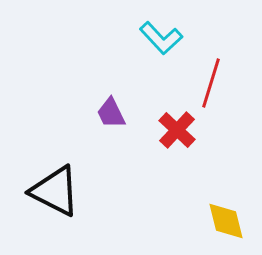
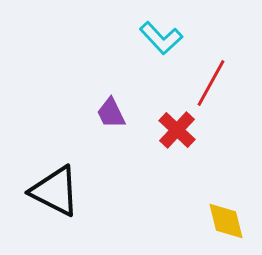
red line: rotated 12 degrees clockwise
